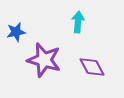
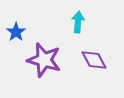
blue star: rotated 24 degrees counterclockwise
purple diamond: moved 2 px right, 7 px up
